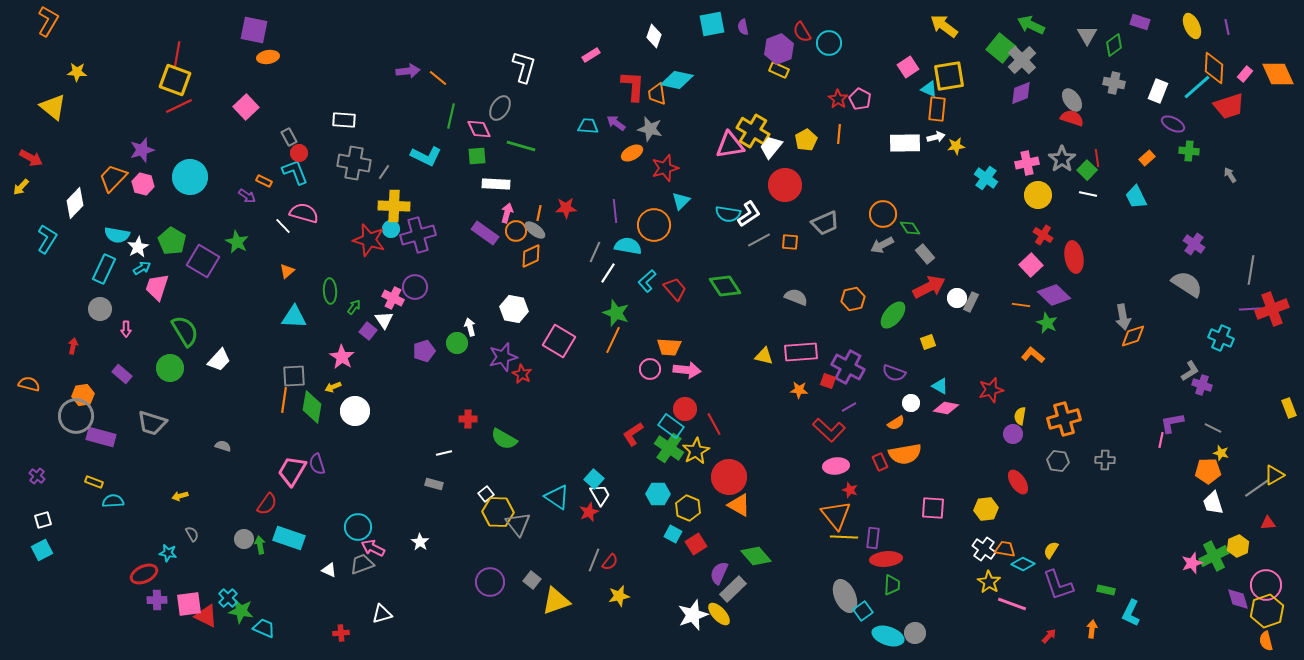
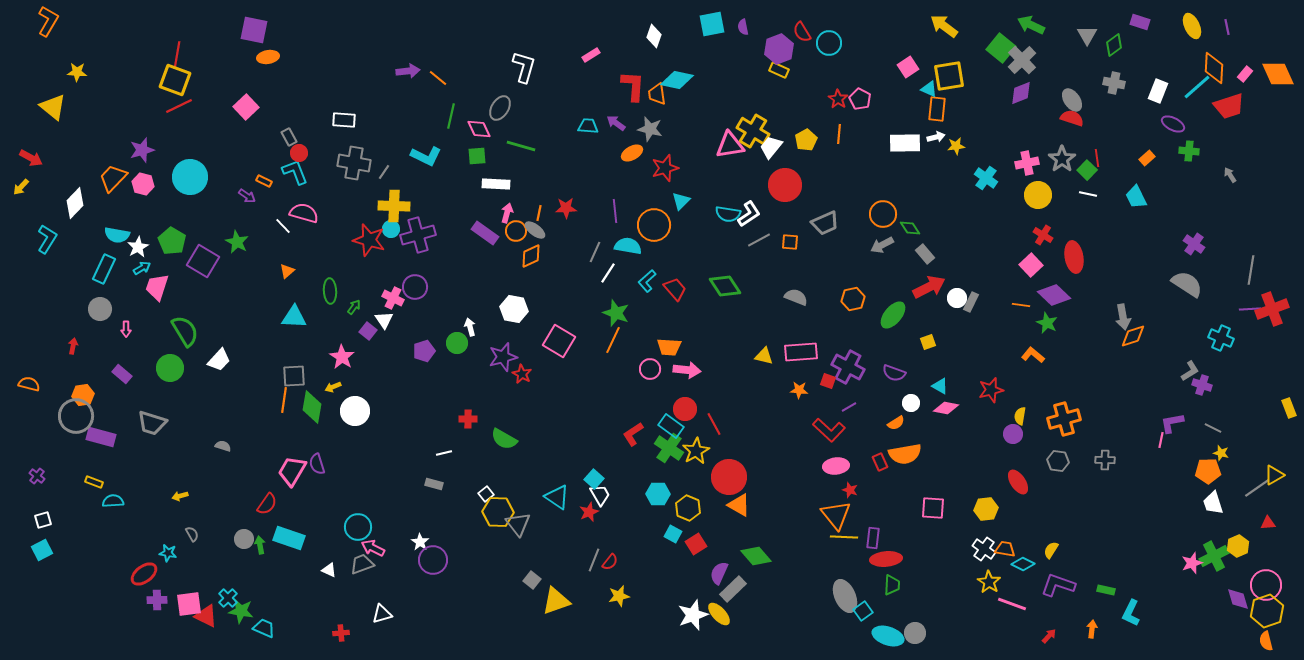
red ellipse at (144, 574): rotated 12 degrees counterclockwise
purple circle at (490, 582): moved 57 px left, 22 px up
purple L-shape at (1058, 585): rotated 128 degrees clockwise
